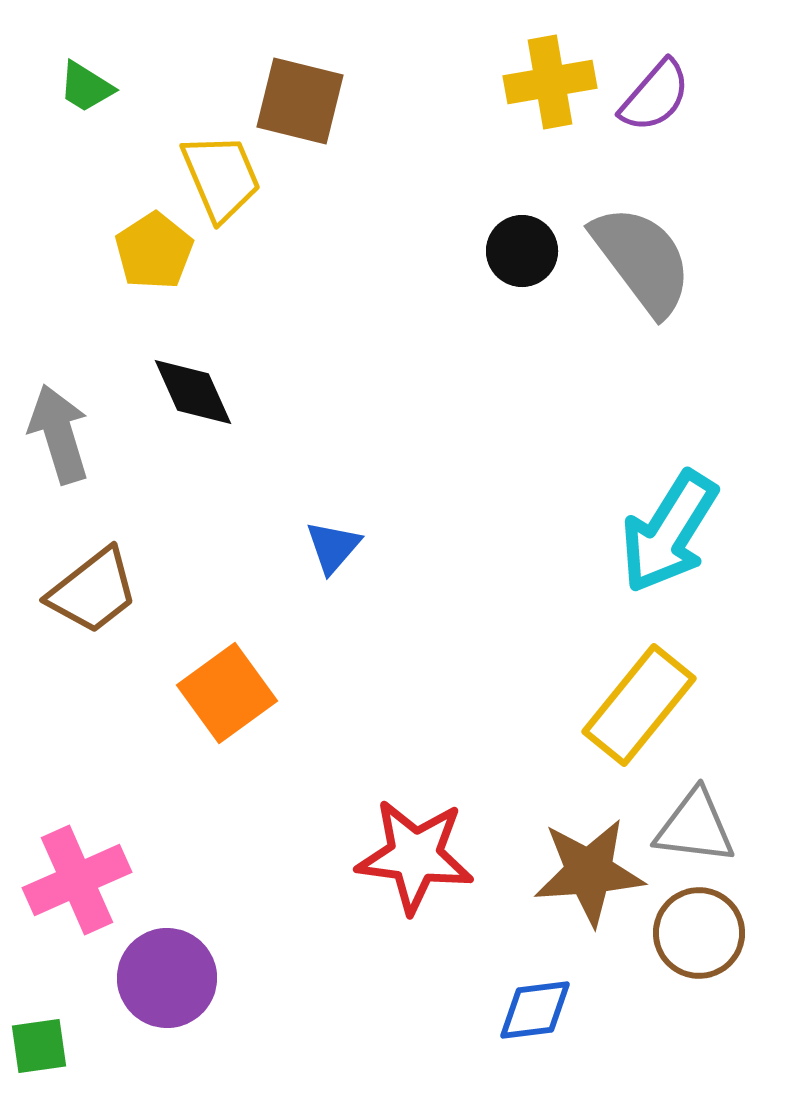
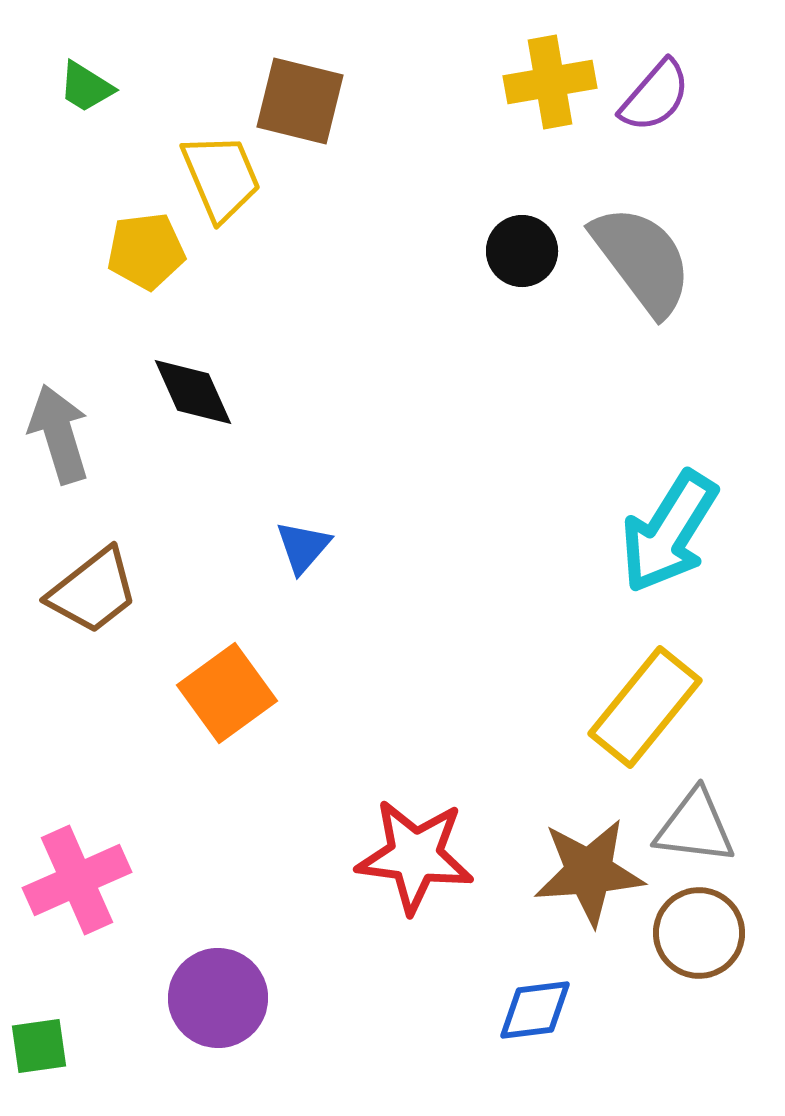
yellow pentagon: moved 8 px left; rotated 26 degrees clockwise
blue triangle: moved 30 px left
yellow rectangle: moved 6 px right, 2 px down
purple circle: moved 51 px right, 20 px down
